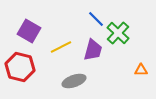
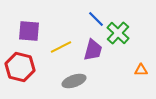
purple square: rotated 25 degrees counterclockwise
